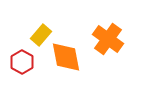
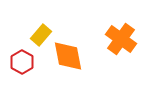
orange cross: moved 13 px right
orange diamond: moved 2 px right, 1 px up
